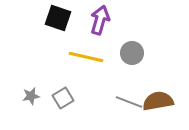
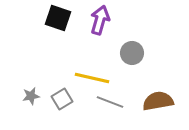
yellow line: moved 6 px right, 21 px down
gray square: moved 1 px left, 1 px down
gray line: moved 19 px left
